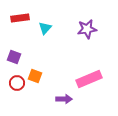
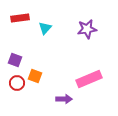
purple square: moved 1 px right, 3 px down
